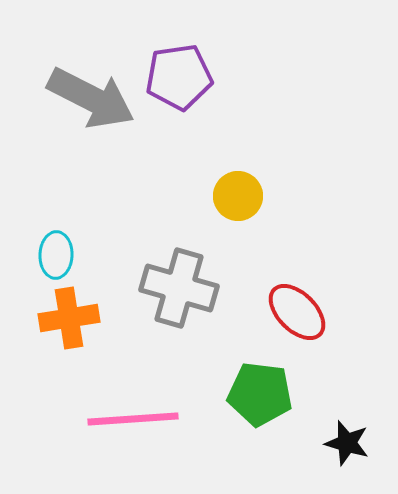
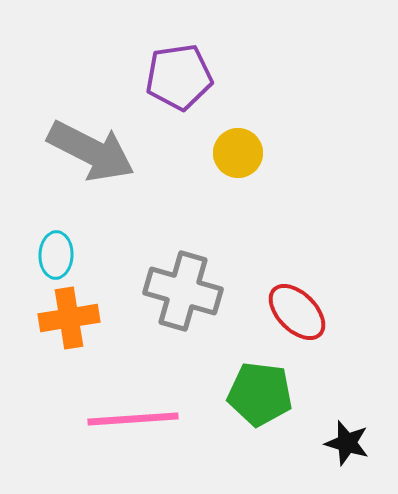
gray arrow: moved 53 px down
yellow circle: moved 43 px up
gray cross: moved 4 px right, 3 px down
